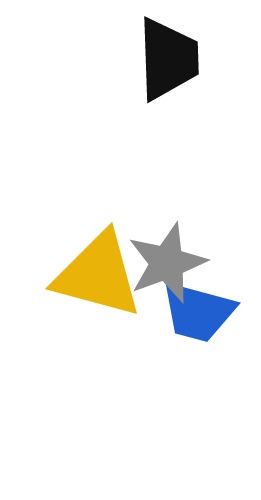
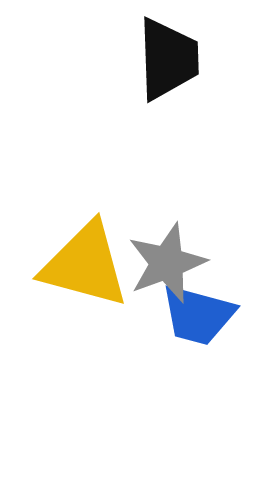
yellow triangle: moved 13 px left, 10 px up
blue trapezoid: moved 3 px down
